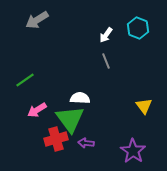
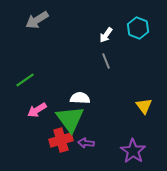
red cross: moved 5 px right, 1 px down
